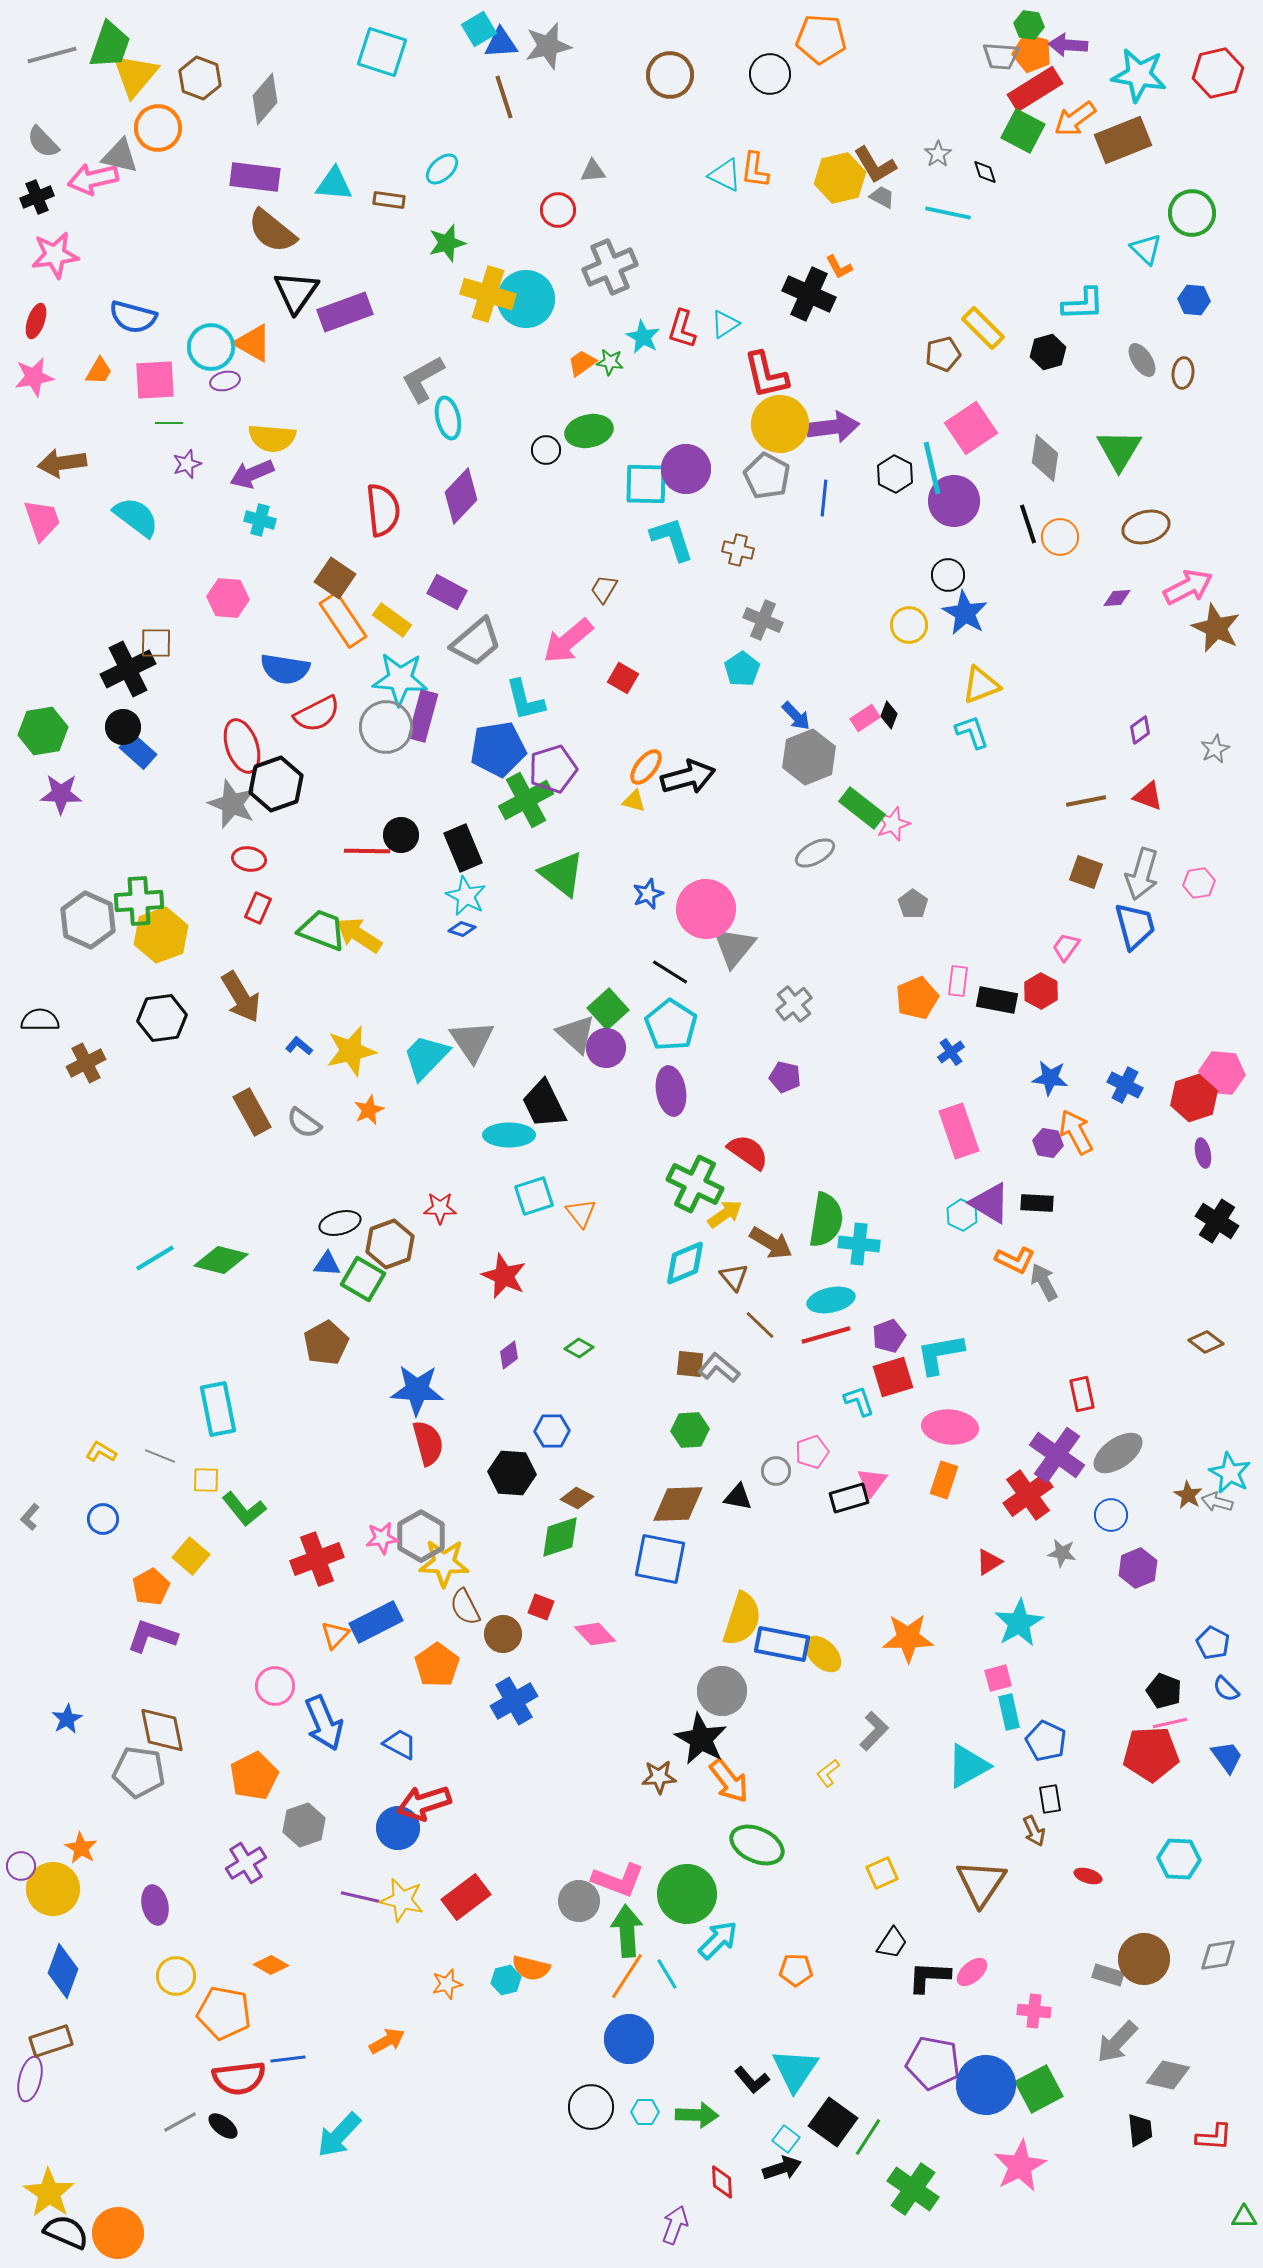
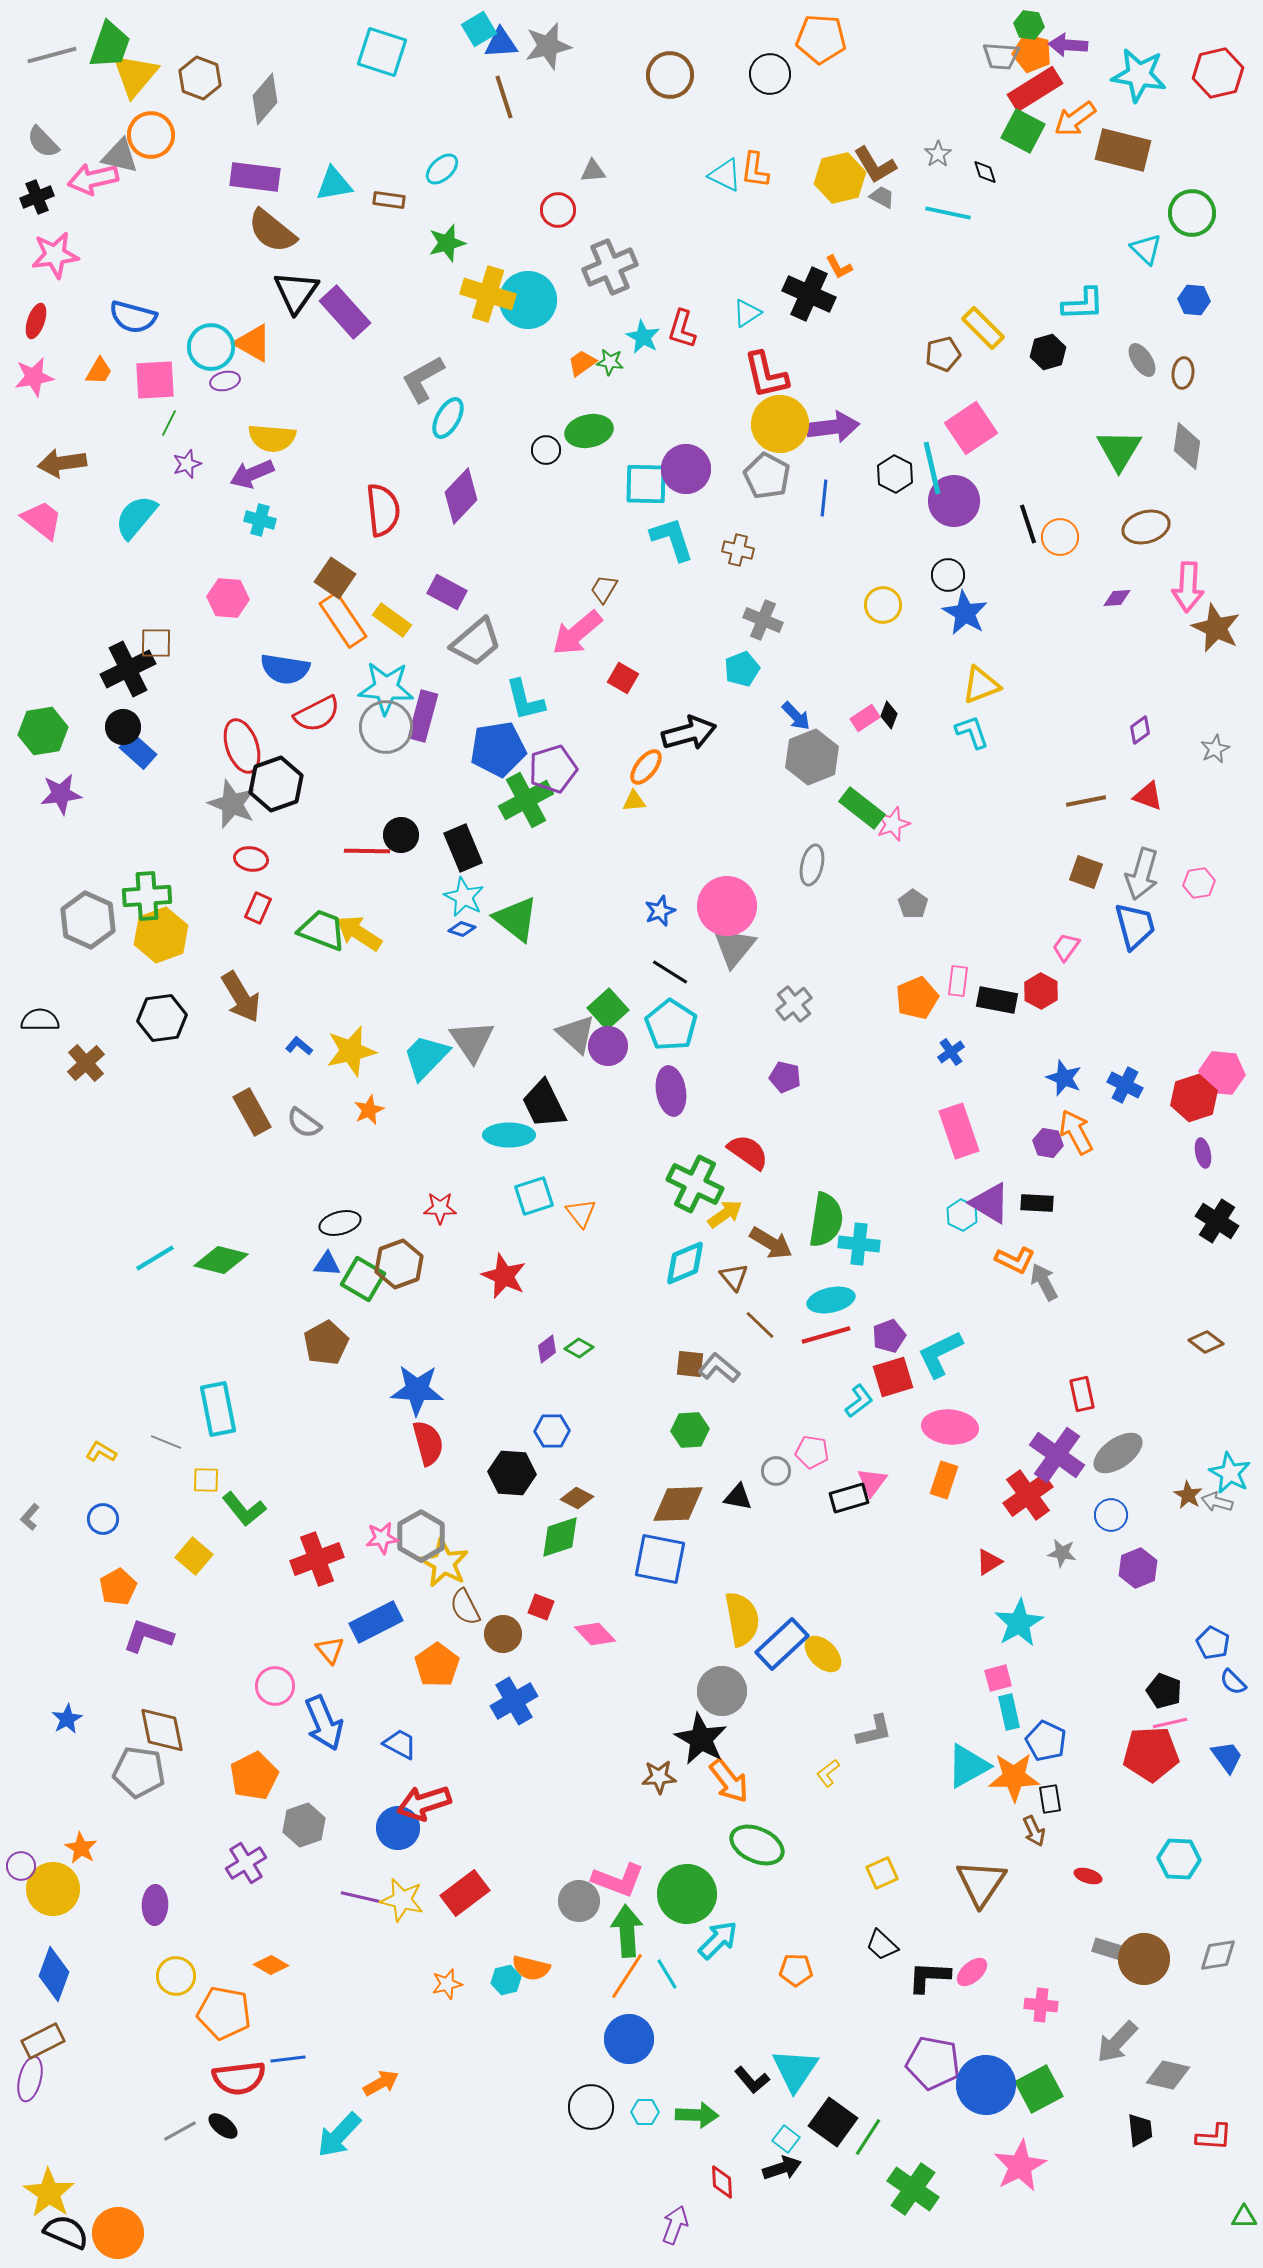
orange circle at (158, 128): moved 7 px left, 7 px down
brown rectangle at (1123, 140): moved 10 px down; rotated 36 degrees clockwise
cyan triangle at (334, 184): rotated 15 degrees counterclockwise
cyan circle at (526, 299): moved 2 px right, 1 px down
purple rectangle at (345, 312): rotated 68 degrees clockwise
cyan triangle at (725, 324): moved 22 px right, 11 px up
cyan ellipse at (448, 418): rotated 42 degrees clockwise
green line at (169, 423): rotated 64 degrees counterclockwise
gray diamond at (1045, 458): moved 142 px right, 12 px up
cyan semicircle at (136, 517): rotated 87 degrees counterclockwise
pink trapezoid at (42, 520): rotated 33 degrees counterclockwise
pink arrow at (1188, 587): rotated 120 degrees clockwise
yellow circle at (909, 625): moved 26 px left, 20 px up
pink arrow at (568, 641): moved 9 px right, 8 px up
cyan pentagon at (742, 669): rotated 12 degrees clockwise
cyan star at (400, 679): moved 14 px left, 9 px down
gray hexagon at (809, 757): moved 3 px right
black arrow at (688, 777): moved 1 px right, 44 px up
purple star at (61, 794): rotated 9 degrees counterclockwise
yellow triangle at (634, 801): rotated 20 degrees counterclockwise
gray ellipse at (815, 853): moved 3 px left, 12 px down; rotated 48 degrees counterclockwise
red ellipse at (249, 859): moved 2 px right
green triangle at (562, 874): moved 46 px left, 45 px down
blue star at (648, 894): moved 12 px right, 17 px down
cyan star at (466, 896): moved 2 px left, 1 px down
green cross at (139, 901): moved 8 px right, 5 px up
pink circle at (706, 909): moved 21 px right, 3 px up
yellow arrow at (359, 935): moved 2 px up
purple circle at (606, 1048): moved 2 px right, 2 px up
brown cross at (86, 1063): rotated 15 degrees counterclockwise
blue star at (1050, 1078): moved 14 px right; rotated 15 degrees clockwise
brown hexagon at (390, 1244): moved 9 px right, 20 px down
cyan L-shape at (940, 1354): rotated 16 degrees counterclockwise
purple diamond at (509, 1355): moved 38 px right, 6 px up
cyan L-shape at (859, 1401): rotated 72 degrees clockwise
pink pentagon at (812, 1452): rotated 28 degrees clockwise
gray line at (160, 1456): moved 6 px right, 14 px up
yellow square at (191, 1556): moved 3 px right
yellow star at (444, 1563): rotated 27 degrees clockwise
orange pentagon at (151, 1587): moved 33 px left
yellow semicircle at (742, 1619): rotated 28 degrees counterclockwise
orange triangle at (335, 1635): moved 5 px left, 15 px down; rotated 24 degrees counterclockwise
purple L-shape at (152, 1636): moved 4 px left
orange star at (908, 1638): moved 106 px right, 139 px down
blue rectangle at (782, 1644): rotated 54 degrees counterclockwise
blue semicircle at (1226, 1689): moved 7 px right, 7 px up
gray L-shape at (874, 1731): rotated 33 degrees clockwise
red rectangle at (466, 1897): moved 1 px left, 4 px up
purple ellipse at (155, 1905): rotated 15 degrees clockwise
black trapezoid at (892, 1943): moved 10 px left, 2 px down; rotated 100 degrees clockwise
blue diamond at (63, 1971): moved 9 px left, 3 px down
gray rectangle at (1108, 1975): moved 26 px up
pink cross at (1034, 2011): moved 7 px right, 6 px up
brown rectangle at (51, 2041): moved 8 px left; rotated 9 degrees counterclockwise
orange arrow at (387, 2041): moved 6 px left, 42 px down
gray line at (180, 2122): moved 9 px down
